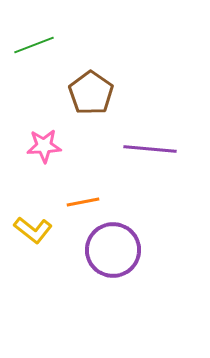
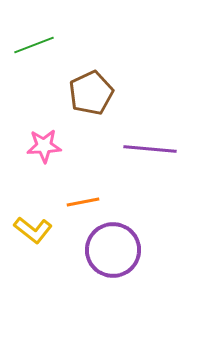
brown pentagon: rotated 12 degrees clockwise
